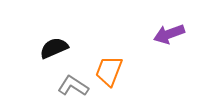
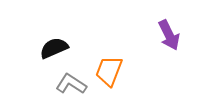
purple arrow: moved 1 px down; rotated 96 degrees counterclockwise
gray L-shape: moved 2 px left, 2 px up
